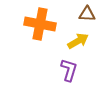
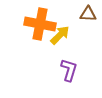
brown triangle: moved 1 px right
yellow arrow: moved 18 px left, 6 px up; rotated 15 degrees counterclockwise
